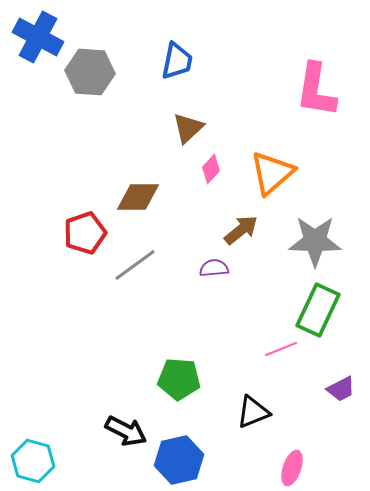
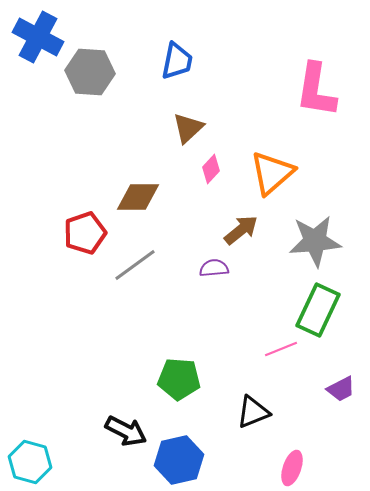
gray star: rotated 6 degrees counterclockwise
cyan hexagon: moved 3 px left, 1 px down
